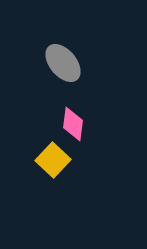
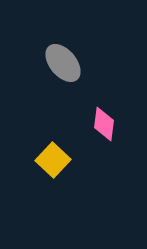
pink diamond: moved 31 px right
